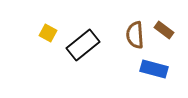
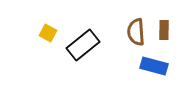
brown rectangle: rotated 54 degrees clockwise
brown semicircle: moved 1 px right, 3 px up
blue rectangle: moved 3 px up
